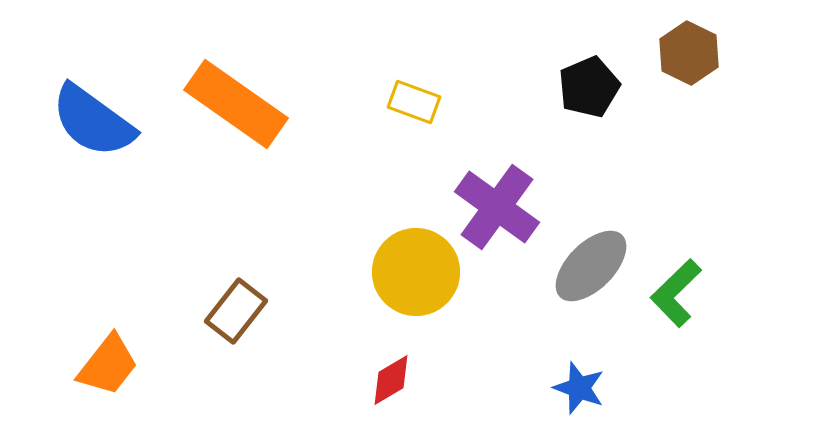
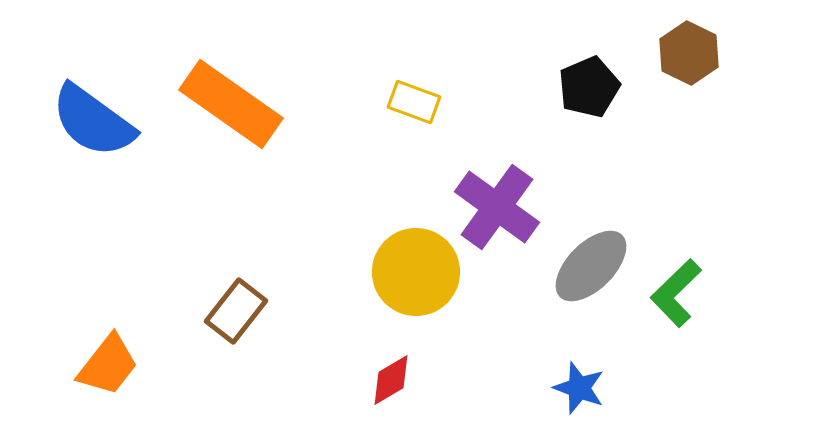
orange rectangle: moved 5 px left
